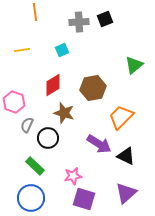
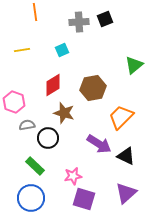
gray semicircle: rotated 56 degrees clockwise
